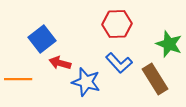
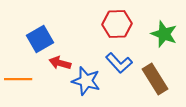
blue square: moved 2 px left; rotated 8 degrees clockwise
green star: moved 5 px left, 10 px up
blue star: moved 1 px up
